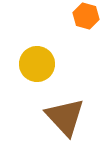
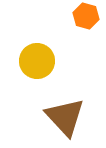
yellow circle: moved 3 px up
